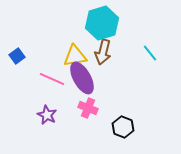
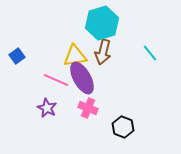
pink line: moved 4 px right, 1 px down
purple star: moved 7 px up
